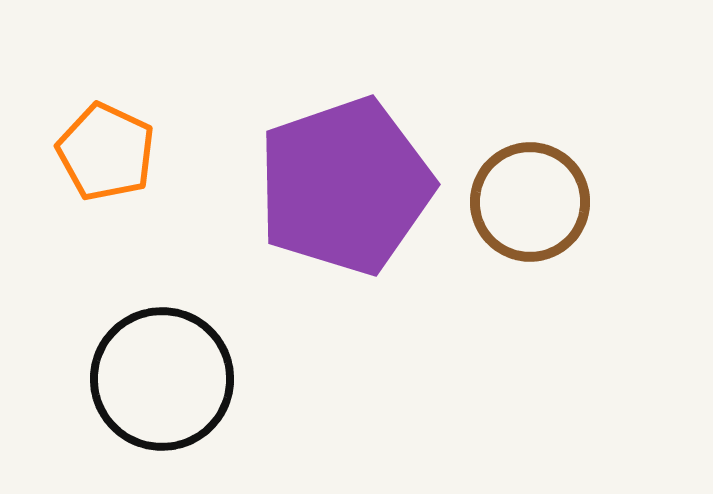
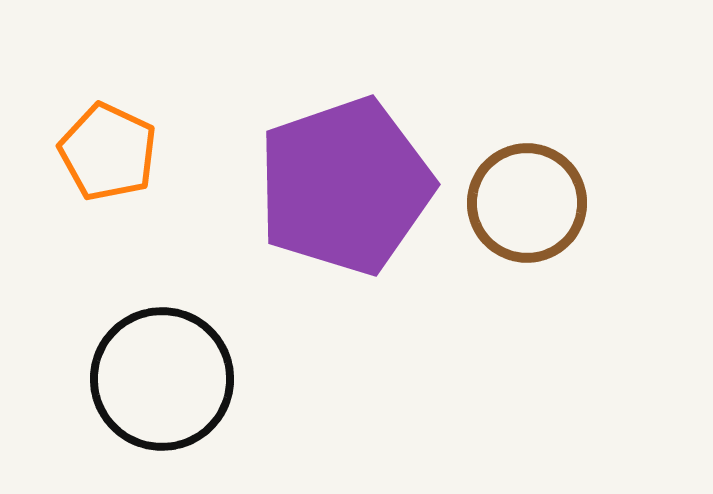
orange pentagon: moved 2 px right
brown circle: moved 3 px left, 1 px down
